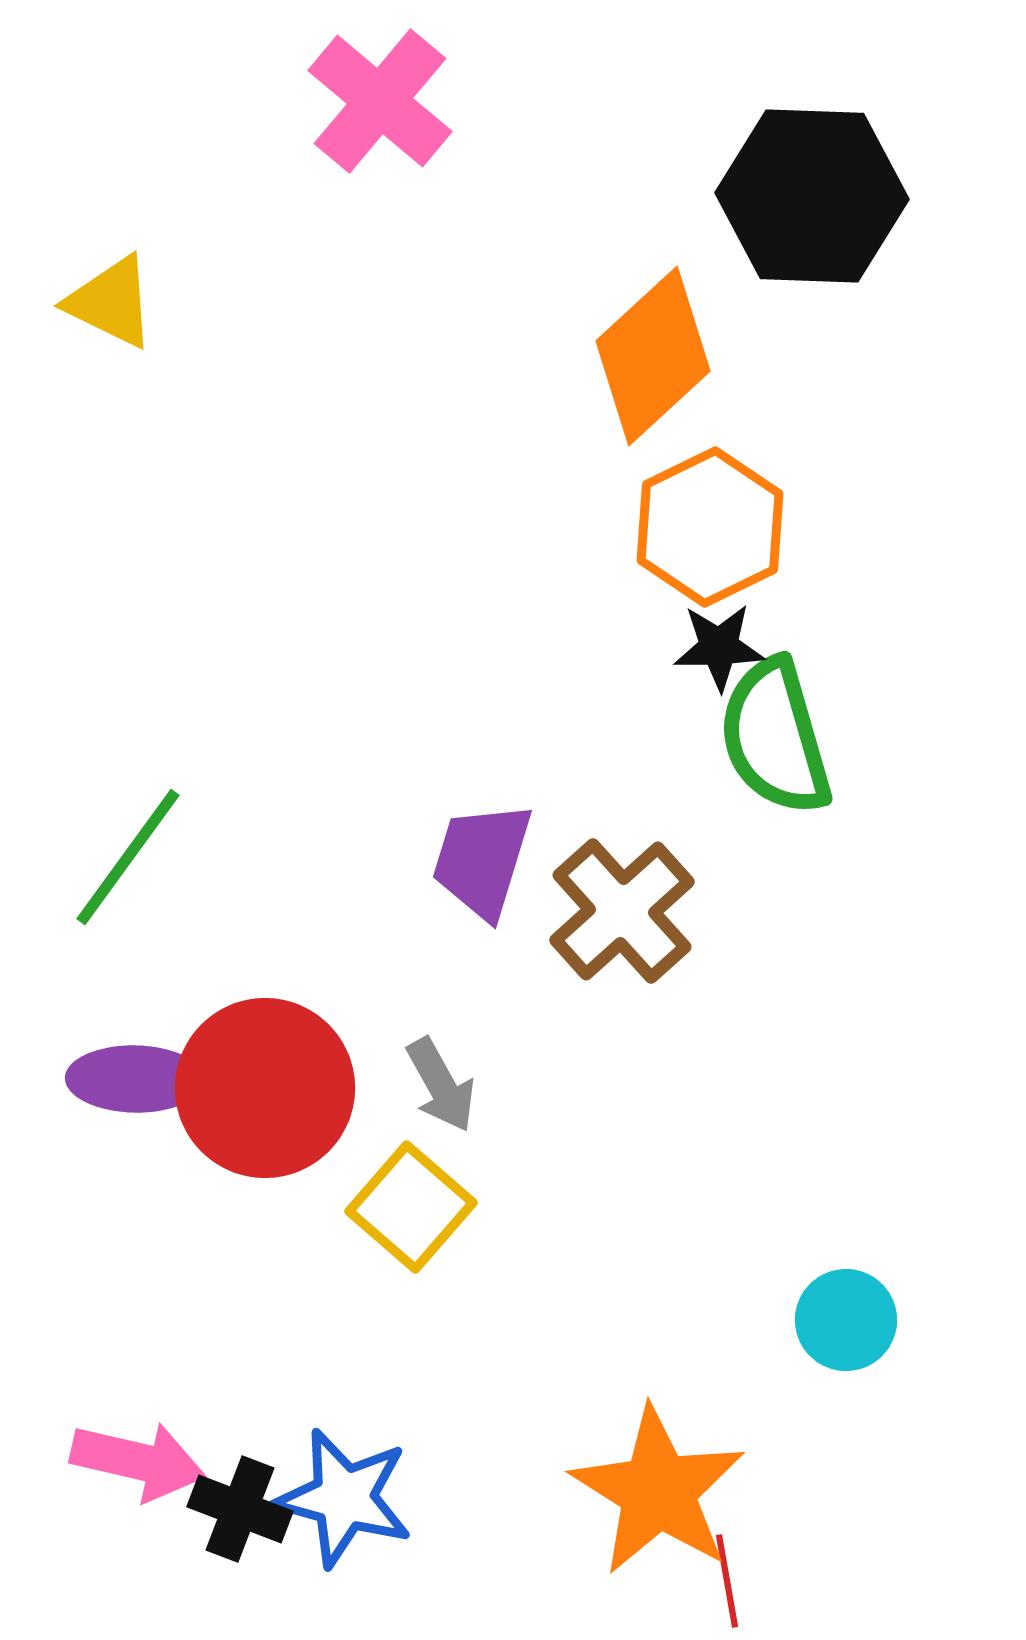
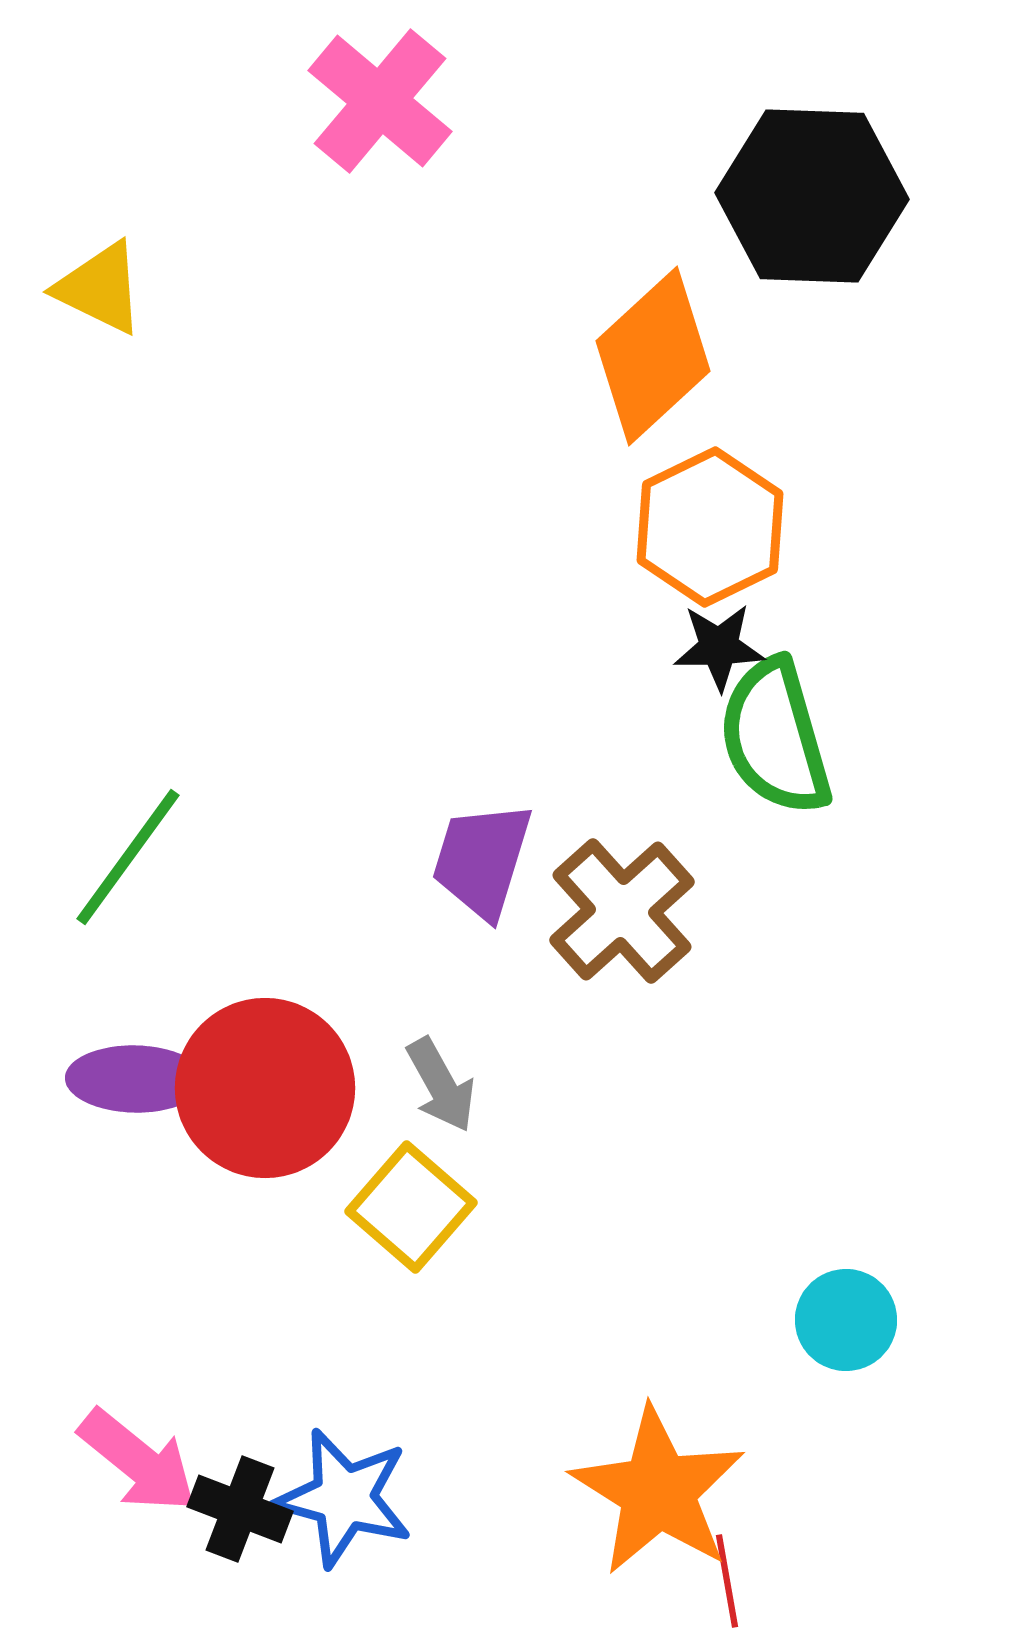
yellow triangle: moved 11 px left, 14 px up
pink arrow: rotated 26 degrees clockwise
